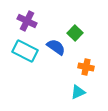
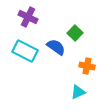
purple cross: moved 1 px right, 4 px up
orange cross: moved 1 px right, 1 px up
